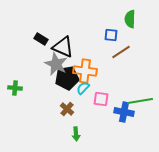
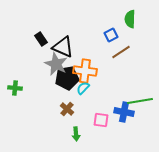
blue square: rotated 32 degrees counterclockwise
black rectangle: rotated 24 degrees clockwise
pink square: moved 21 px down
